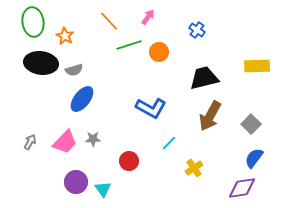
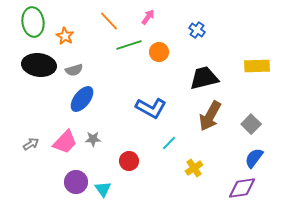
black ellipse: moved 2 px left, 2 px down
gray arrow: moved 1 px right, 2 px down; rotated 28 degrees clockwise
